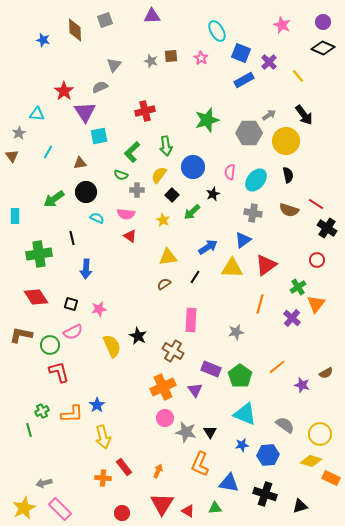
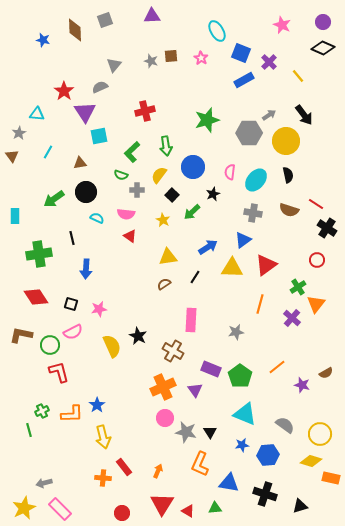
orange rectangle at (331, 478): rotated 12 degrees counterclockwise
